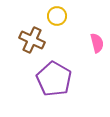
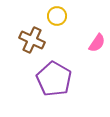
pink semicircle: rotated 48 degrees clockwise
